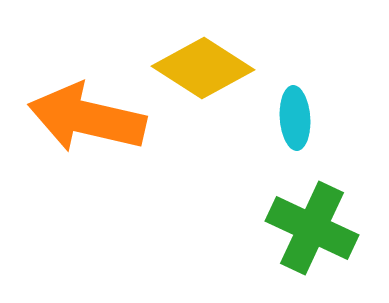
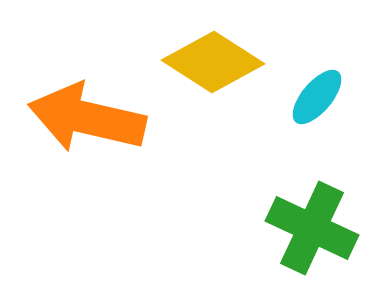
yellow diamond: moved 10 px right, 6 px up
cyan ellipse: moved 22 px right, 21 px up; rotated 44 degrees clockwise
